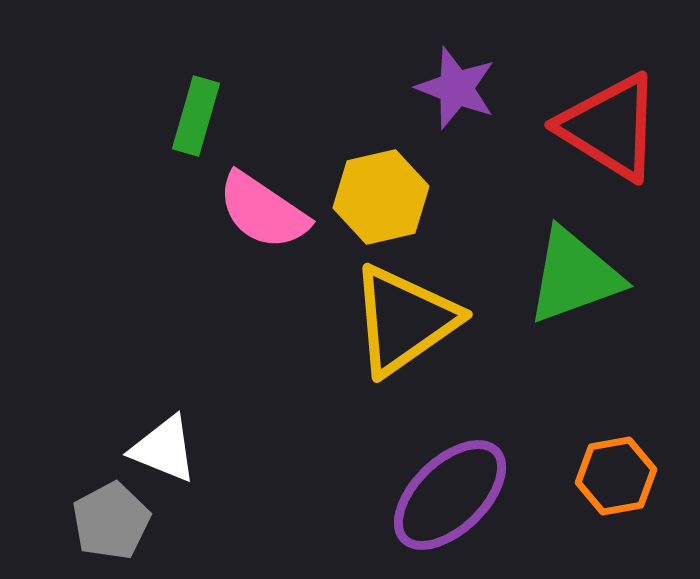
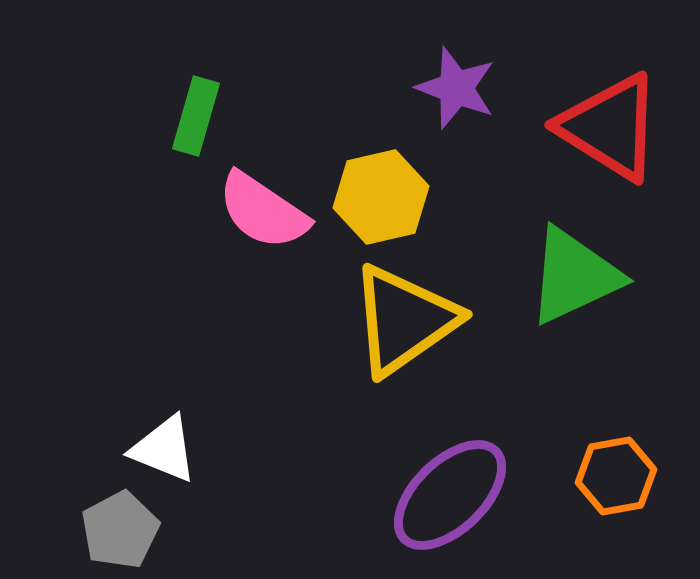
green triangle: rotated 5 degrees counterclockwise
gray pentagon: moved 9 px right, 9 px down
